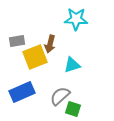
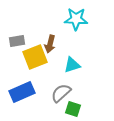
gray semicircle: moved 1 px right, 3 px up
